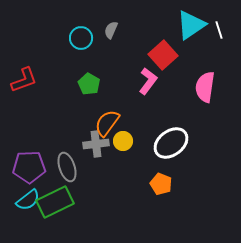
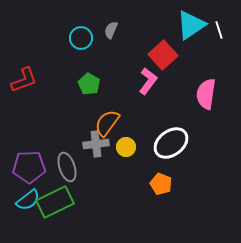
pink semicircle: moved 1 px right, 7 px down
yellow circle: moved 3 px right, 6 px down
